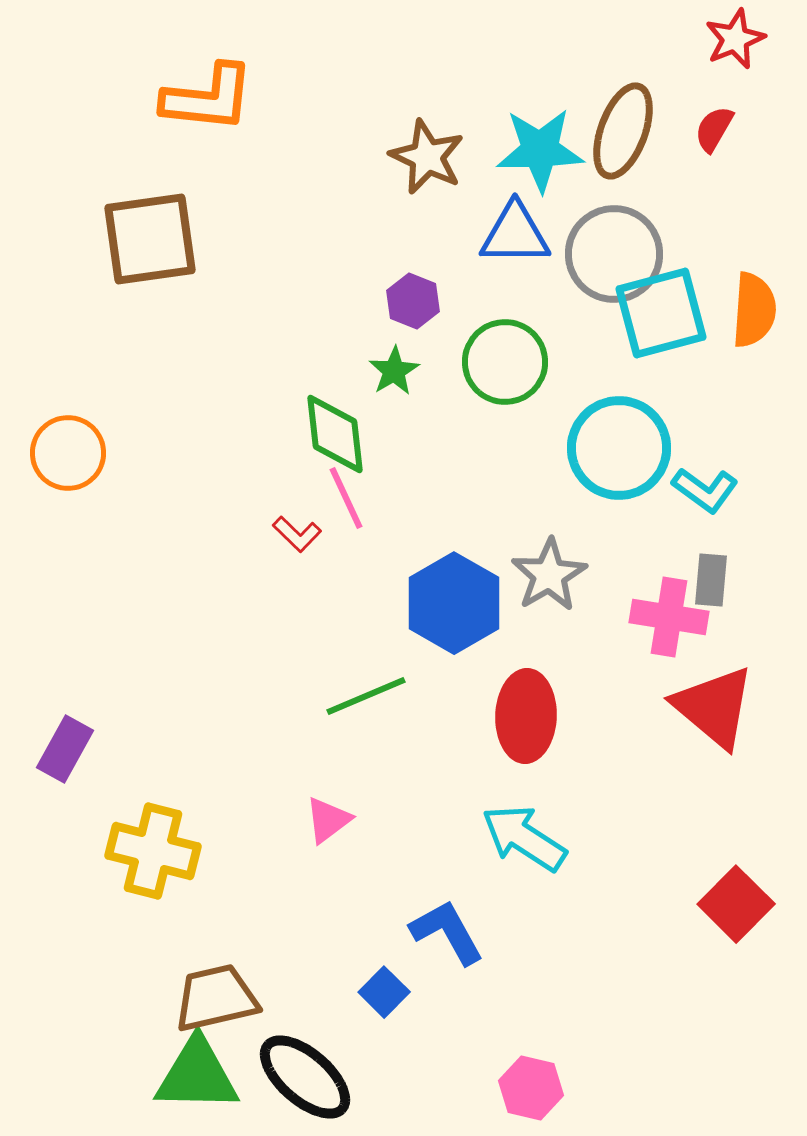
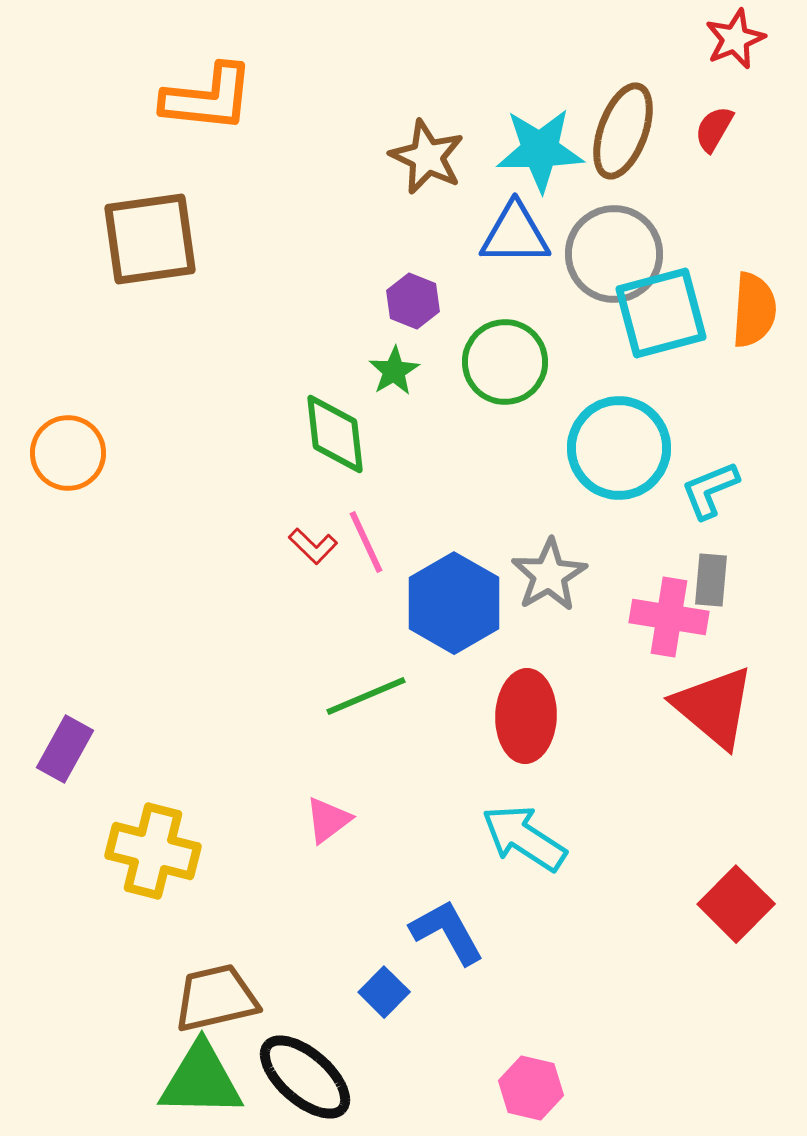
cyan L-shape: moved 5 px right; rotated 122 degrees clockwise
pink line: moved 20 px right, 44 px down
red L-shape: moved 16 px right, 12 px down
green triangle: moved 4 px right, 5 px down
